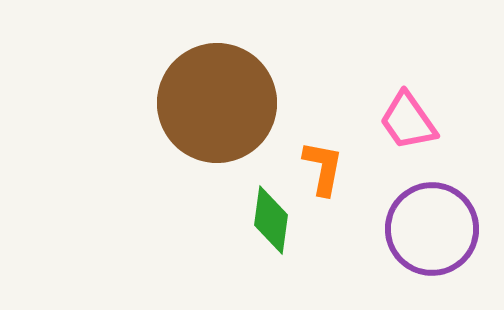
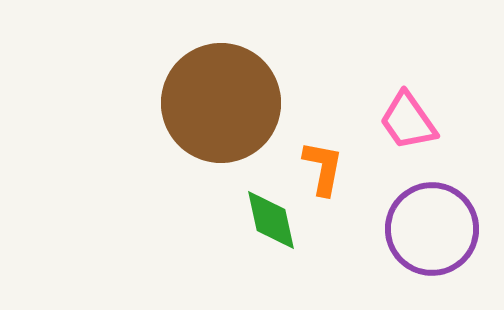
brown circle: moved 4 px right
green diamond: rotated 20 degrees counterclockwise
